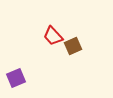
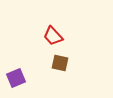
brown square: moved 13 px left, 17 px down; rotated 36 degrees clockwise
